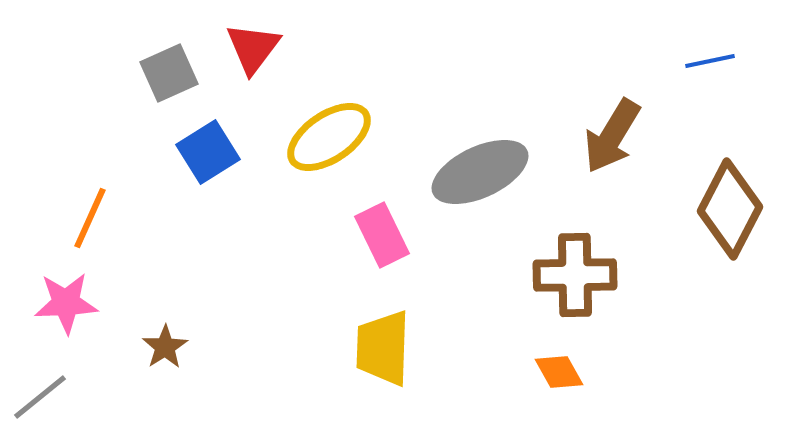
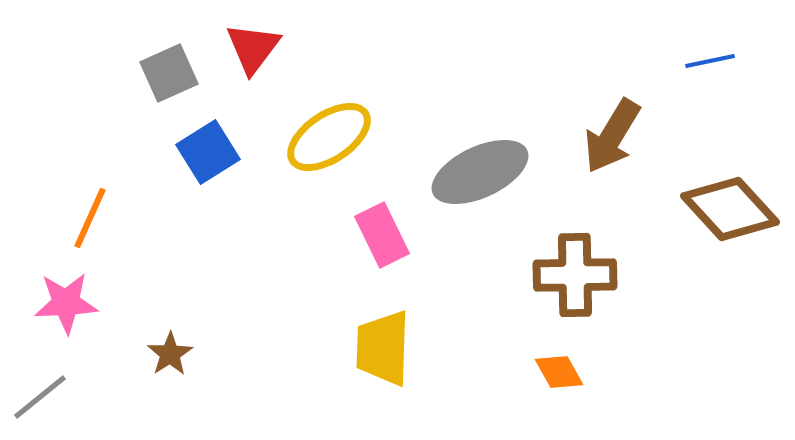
brown diamond: rotated 70 degrees counterclockwise
brown star: moved 5 px right, 7 px down
